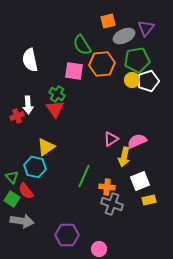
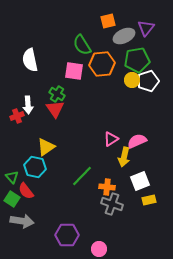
green line: moved 2 px left; rotated 20 degrees clockwise
